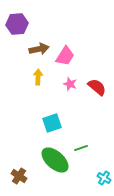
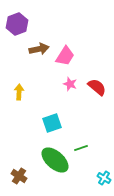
purple hexagon: rotated 15 degrees counterclockwise
yellow arrow: moved 19 px left, 15 px down
